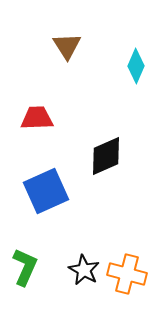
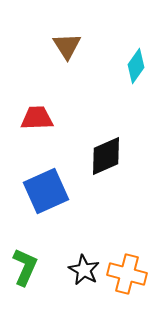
cyan diamond: rotated 12 degrees clockwise
